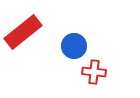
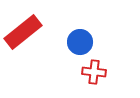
blue circle: moved 6 px right, 4 px up
